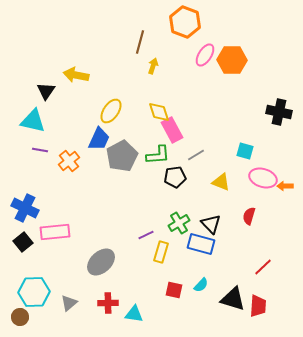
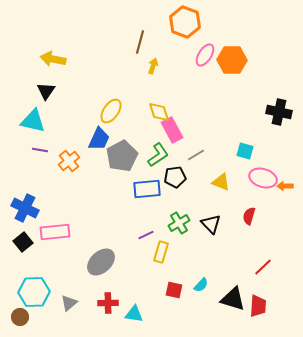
yellow arrow at (76, 75): moved 23 px left, 16 px up
green L-shape at (158, 155): rotated 30 degrees counterclockwise
blue rectangle at (201, 244): moved 54 px left, 55 px up; rotated 20 degrees counterclockwise
